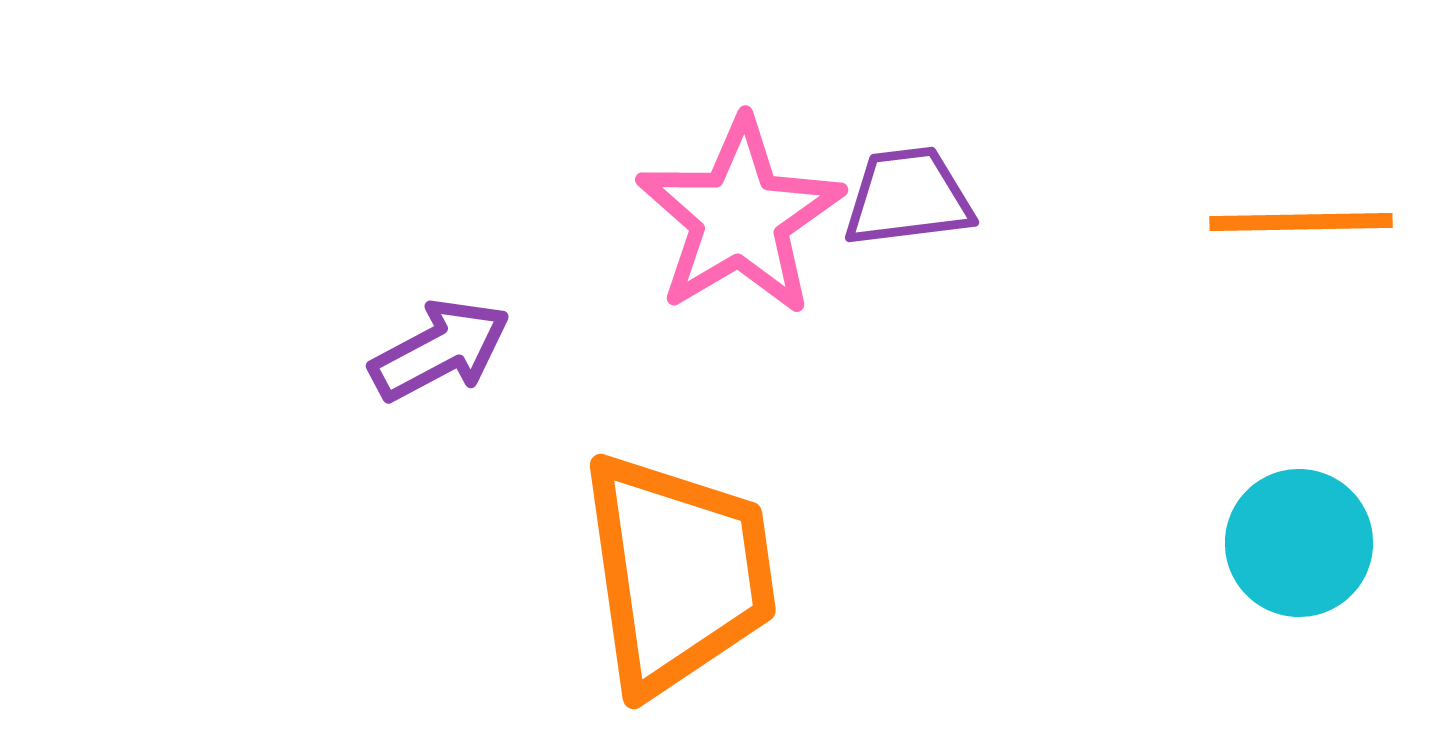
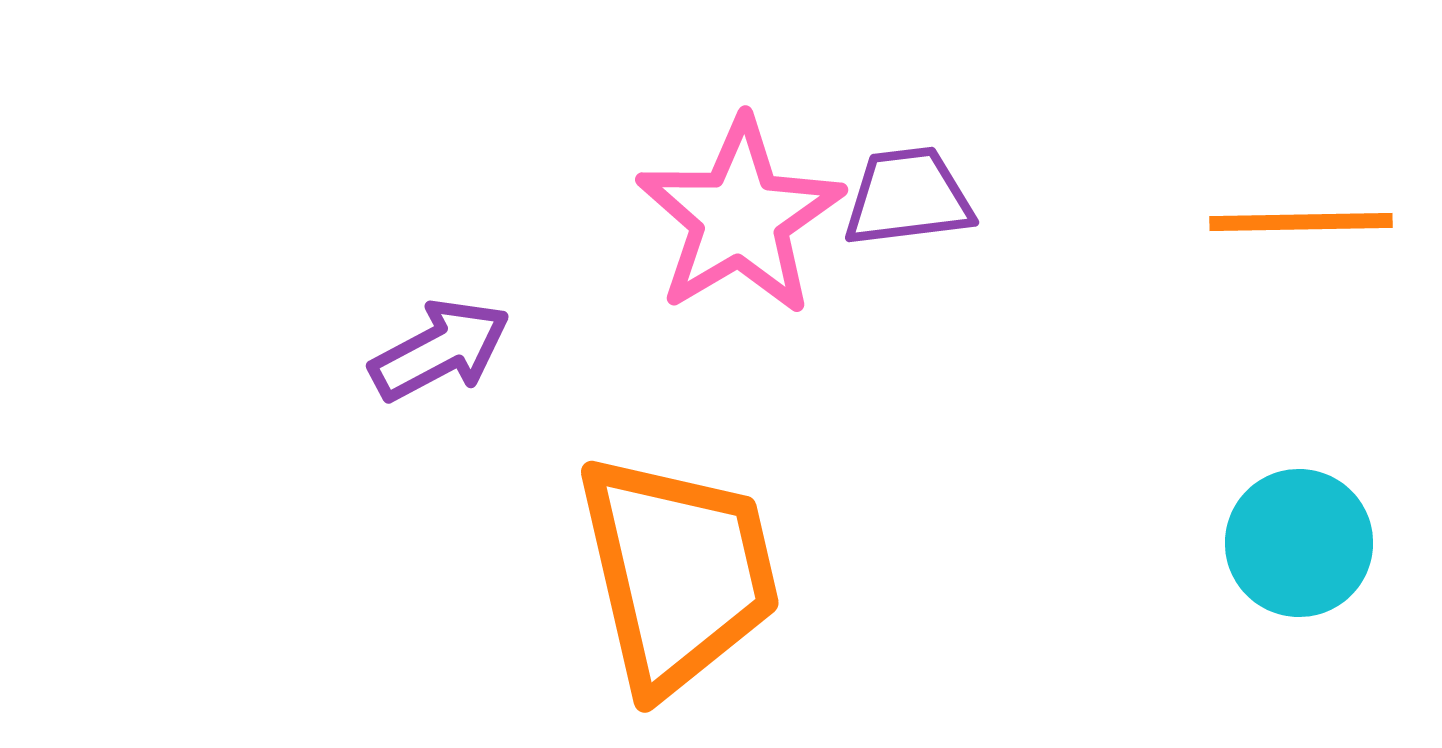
orange trapezoid: rotated 5 degrees counterclockwise
